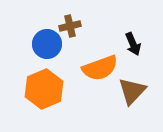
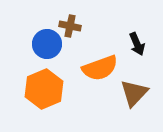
brown cross: rotated 25 degrees clockwise
black arrow: moved 4 px right
brown triangle: moved 2 px right, 2 px down
